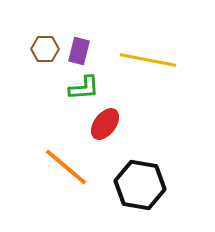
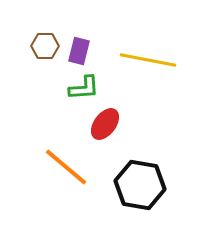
brown hexagon: moved 3 px up
